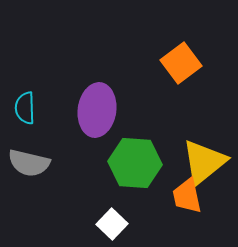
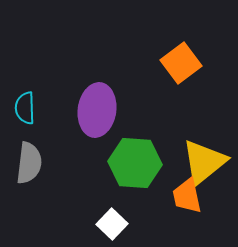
gray semicircle: rotated 96 degrees counterclockwise
